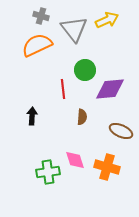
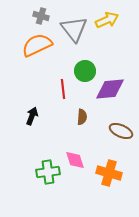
green circle: moved 1 px down
black arrow: rotated 18 degrees clockwise
orange cross: moved 2 px right, 6 px down
